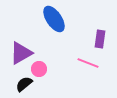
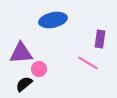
blue ellipse: moved 1 px left, 1 px down; rotated 68 degrees counterclockwise
purple triangle: rotated 25 degrees clockwise
pink line: rotated 10 degrees clockwise
